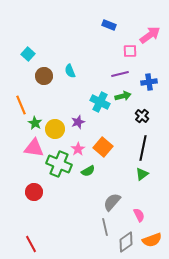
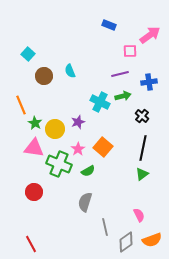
gray semicircle: moved 27 px left; rotated 24 degrees counterclockwise
